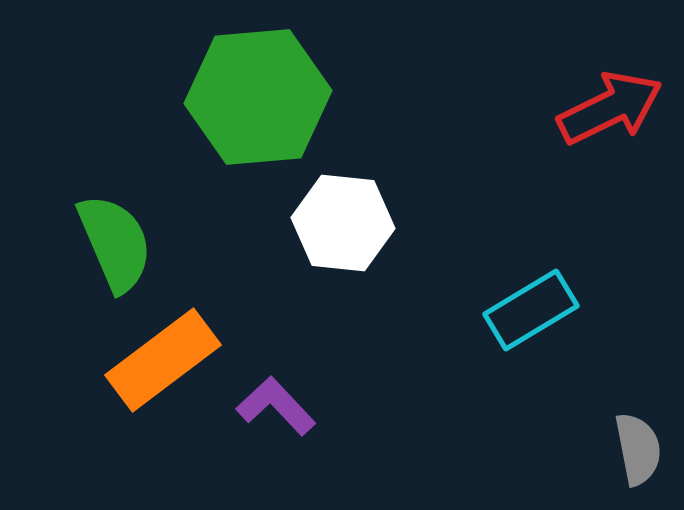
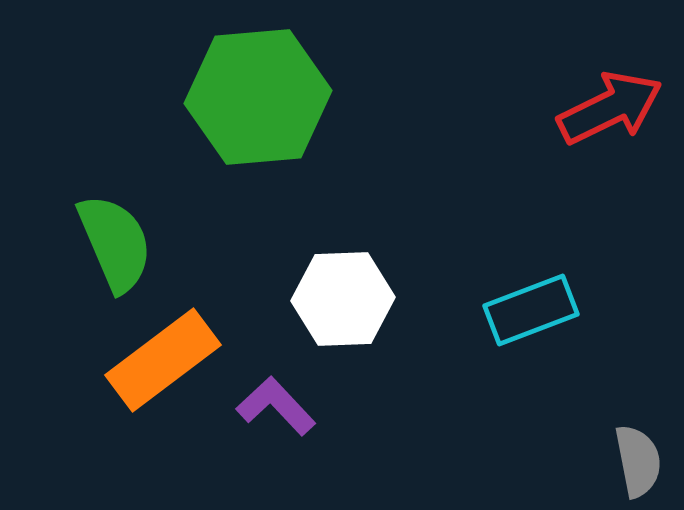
white hexagon: moved 76 px down; rotated 8 degrees counterclockwise
cyan rectangle: rotated 10 degrees clockwise
gray semicircle: moved 12 px down
